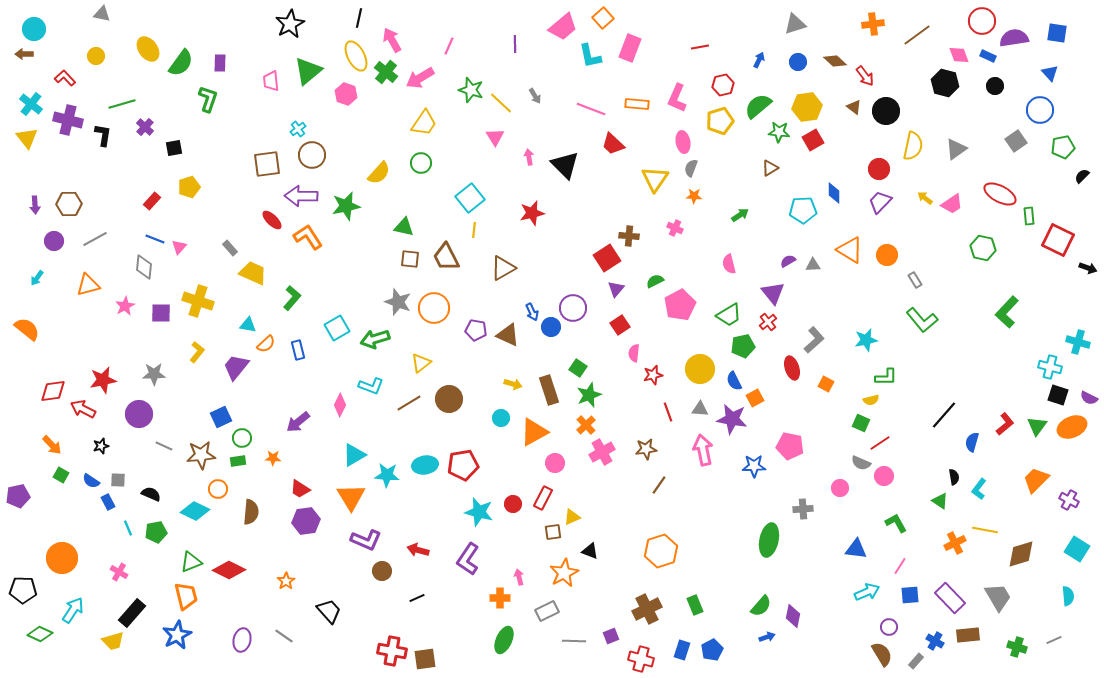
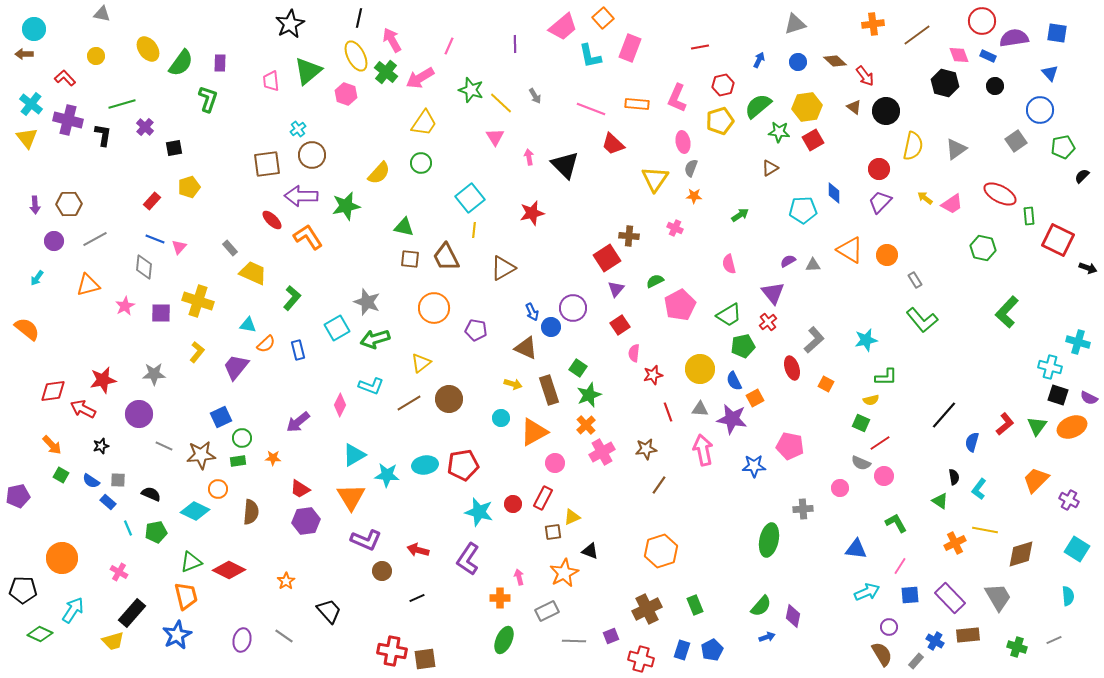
gray star at (398, 302): moved 31 px left
brown triangle at (508, 335): moved 18 px right, 13 px down
blue rectangle at (108, 502): rotated 21 degrees counterclockwise
